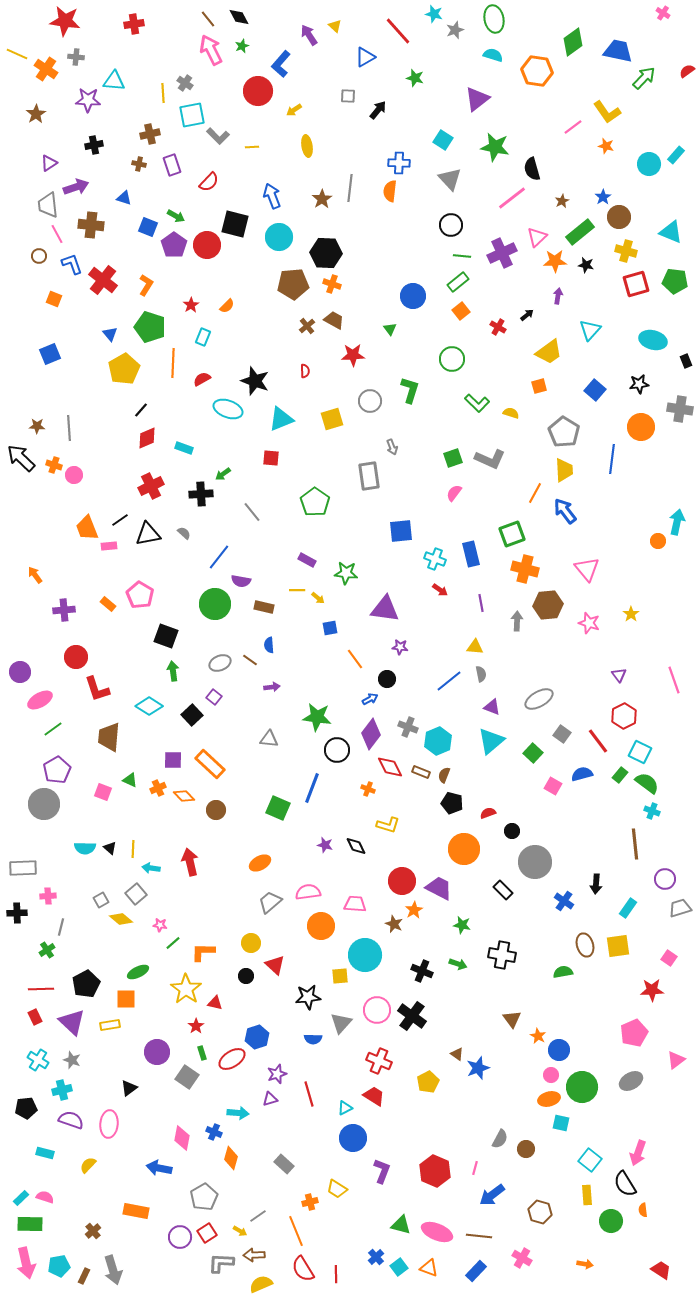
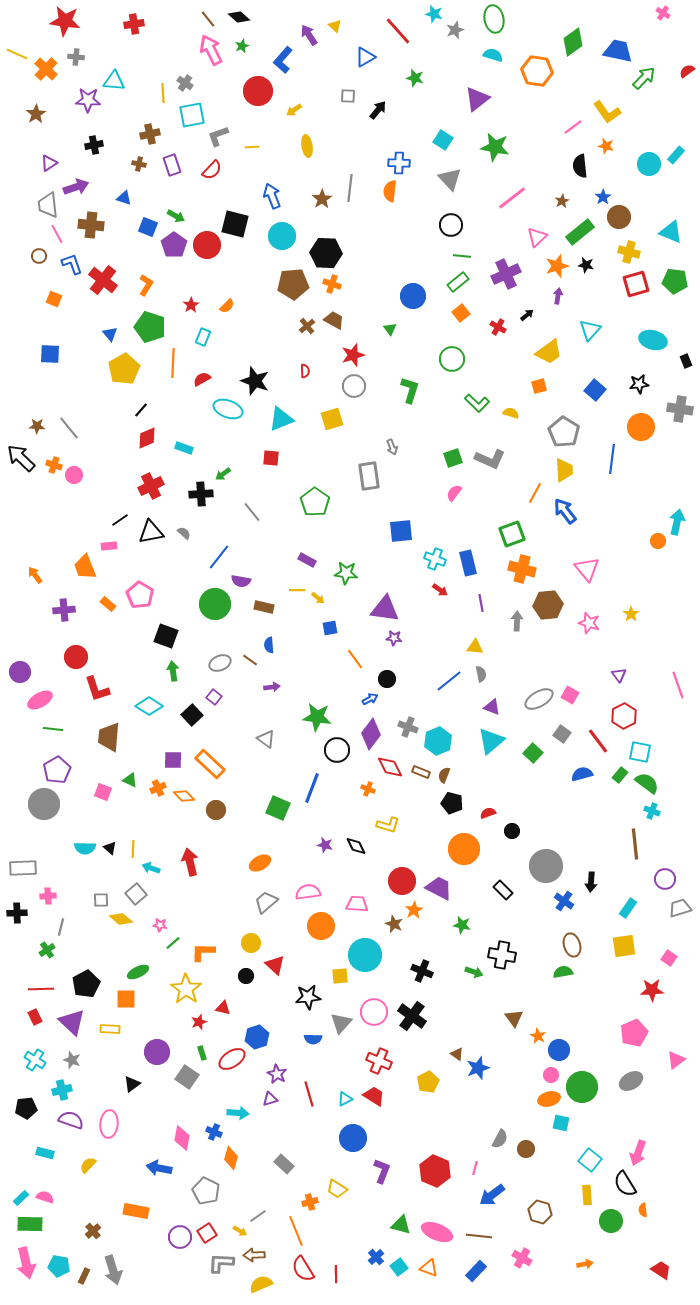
black diamond at (239, 17): rotated 20 degrees counterclockwise
blue L-shape at (281, 64): moved 2 px right, 4 px up
orange cross at (46, 69): rotated 10 degrees clockwise
gray L-shape at (218, 136): rotated 115 degrees clockwise
black semicircle at (532, 169): moved 48 px right, 3 px up; rotated 10 degrees clockwise
red semicircle at (209, 182): moved 3 px right, 12 px up
cyan circle at (279, 237): moved 3 px right, 1 px up
yellow cross at (626, 251): moved 3 px right, 1 px down
purple cross at (502, 253): moved 4 px right, 21 px down
orange star at (555, 261): moved 2 px right, 5 px down; rotated 15 degrees counterclockwise
orange square at (461, 311): moved 2 px down
blue square at (50, 354): rotated 25 degrees clockwise
red star at (353, 355): rotated 15 degrees counterclockwise
gray circle at (370, 401): moved 16 px left, 15 px up
gray line at (69, 428): rotated 35 degrees counterclockwise
orange trapezoid at (87, 528): moved 2 px left, 39 px down
black triangle at (148, 534): moved 3 px right, 2 px up
blue rectangle at (471, 554): moved 3 px left, 9 px down
orange cross at (525, 569): moved 3 px left
purple star at (400, 647): moved 6 px left, 9 px up
pink line at (674, 680): moved 4 px right, 5 px down
green line at (53, 729): rotated 42 degrees clockwise
gray triangle at (269, 739): moved 3 px left; rotated 30 degrees clockwise
cyan square at (640, 752): rotated 15 degrees counterclockwise
pink square at (553, 786): moved 17 px right, 91 px up
gray circle at (535, 862): moved 11 px right, 4 px down
cyan arrow at (151, 868): rotated 12 degrees clockwise
black arrow at (596, 884): moved 5 px left, 2 px up
gray square at (101, 900): rotated 28 degrees clockwise
gray trapezoid at (270, 902): moved 4 px left
pink trapezoid at (355, 904): moved 2 px right
brown ellipse at (585, 945): moved 13 px left
yellow square at (618, 946): moved 6 px right
green arrow at (458, 964): moved 16 px right, 8 px down
red triangle at (215, 1003): moved 8 px right, 5 px down
pink circle at (377, 1010): moved 3 px left, 2 px down
brown triangle at (512, 1019): moved 2 px right, 1 px up
yellow rectangle at (110, 1025): moved 4 px down; rotated 12 degrees clockwise
red star at (196, 1026): moved 3 px right, 4 px up; rotated 14 degrees clockwise
cyan cross at (38, 1060): moved 3 px left
purple star at (277, 1074): rotated 24 degrees counterclockwise
black triangle at (129, 1088): moved 3 px right, 4 px up
cyan triangle at (345, 1108): moved 9 px up
gray pentagon at (204, 1197): moved 2 px right, 6 px up; rotated 16 degrees counterclockwise
orange arrow at (585, 1264): rotated 21 degrees counterclockwise
cyan pentagon at (59, 1266): rotated 20 degrees clockwise
